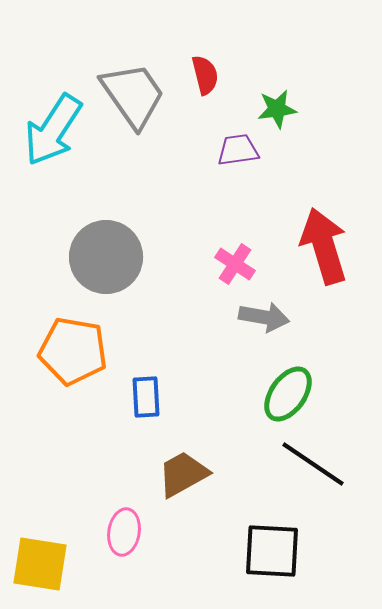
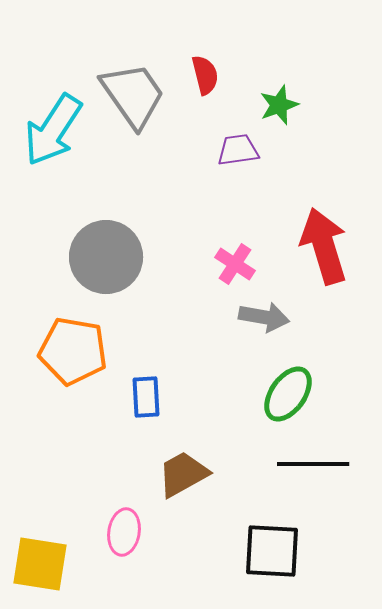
green star: moved 2 px right, 4 px up; rotated 12 degrees counterclockwise
black line: rotated 34 degrees counterclockwise
